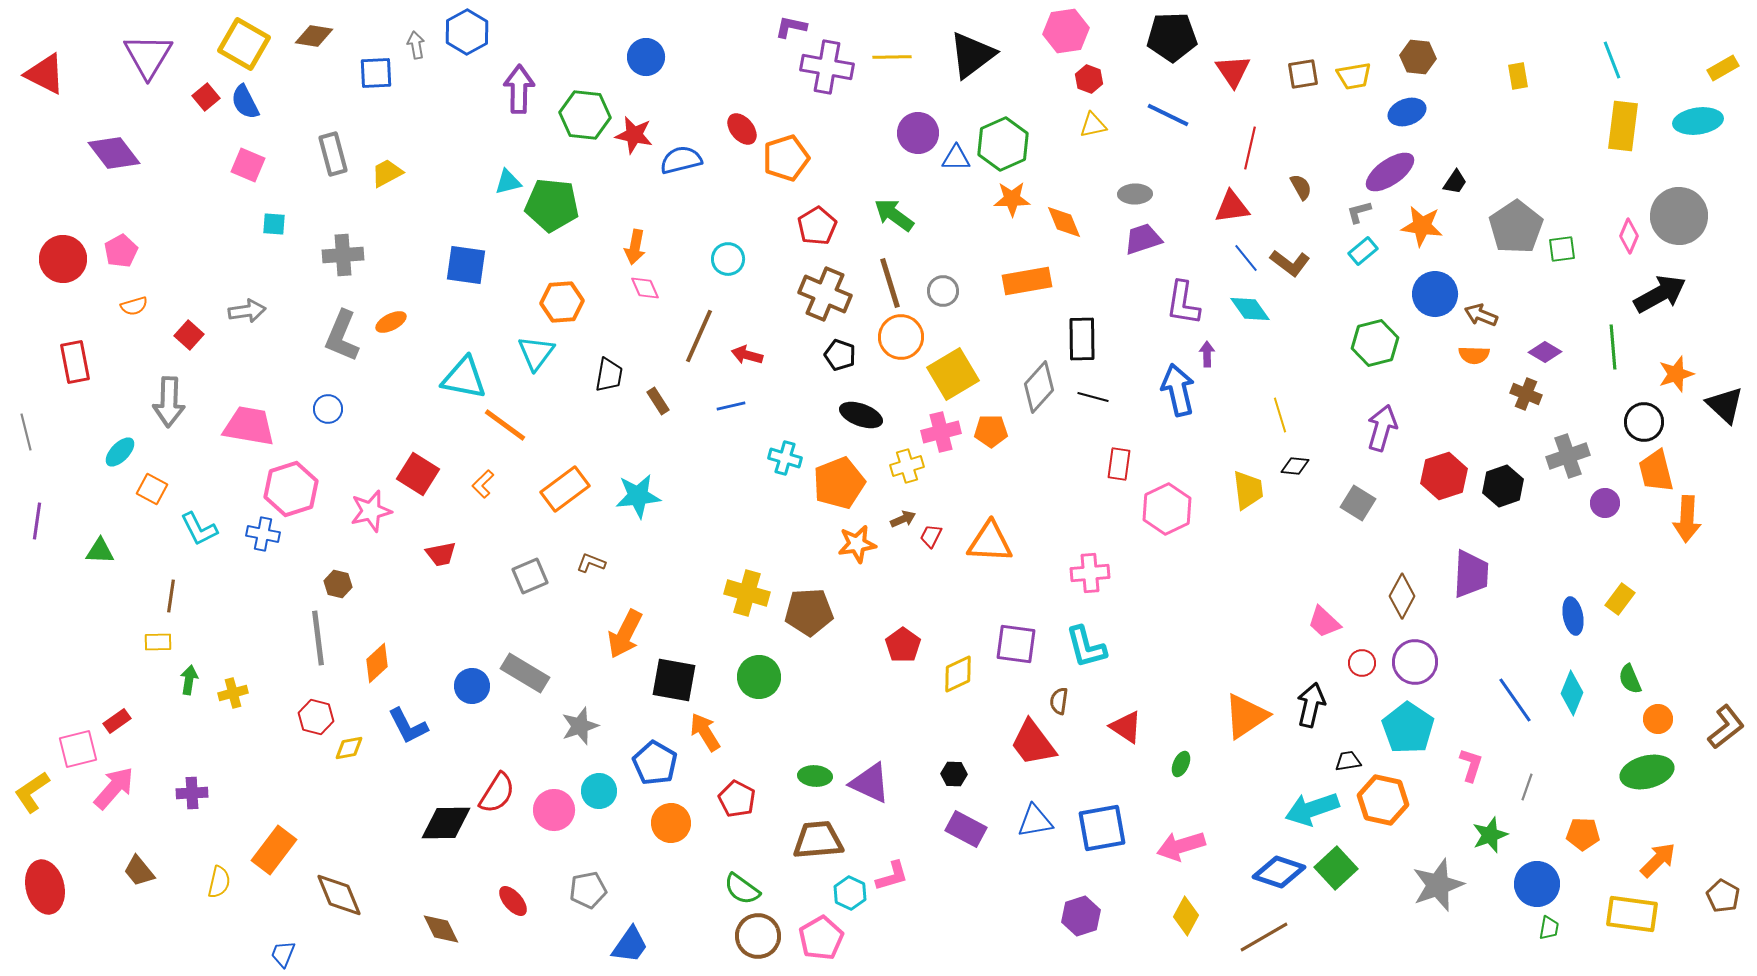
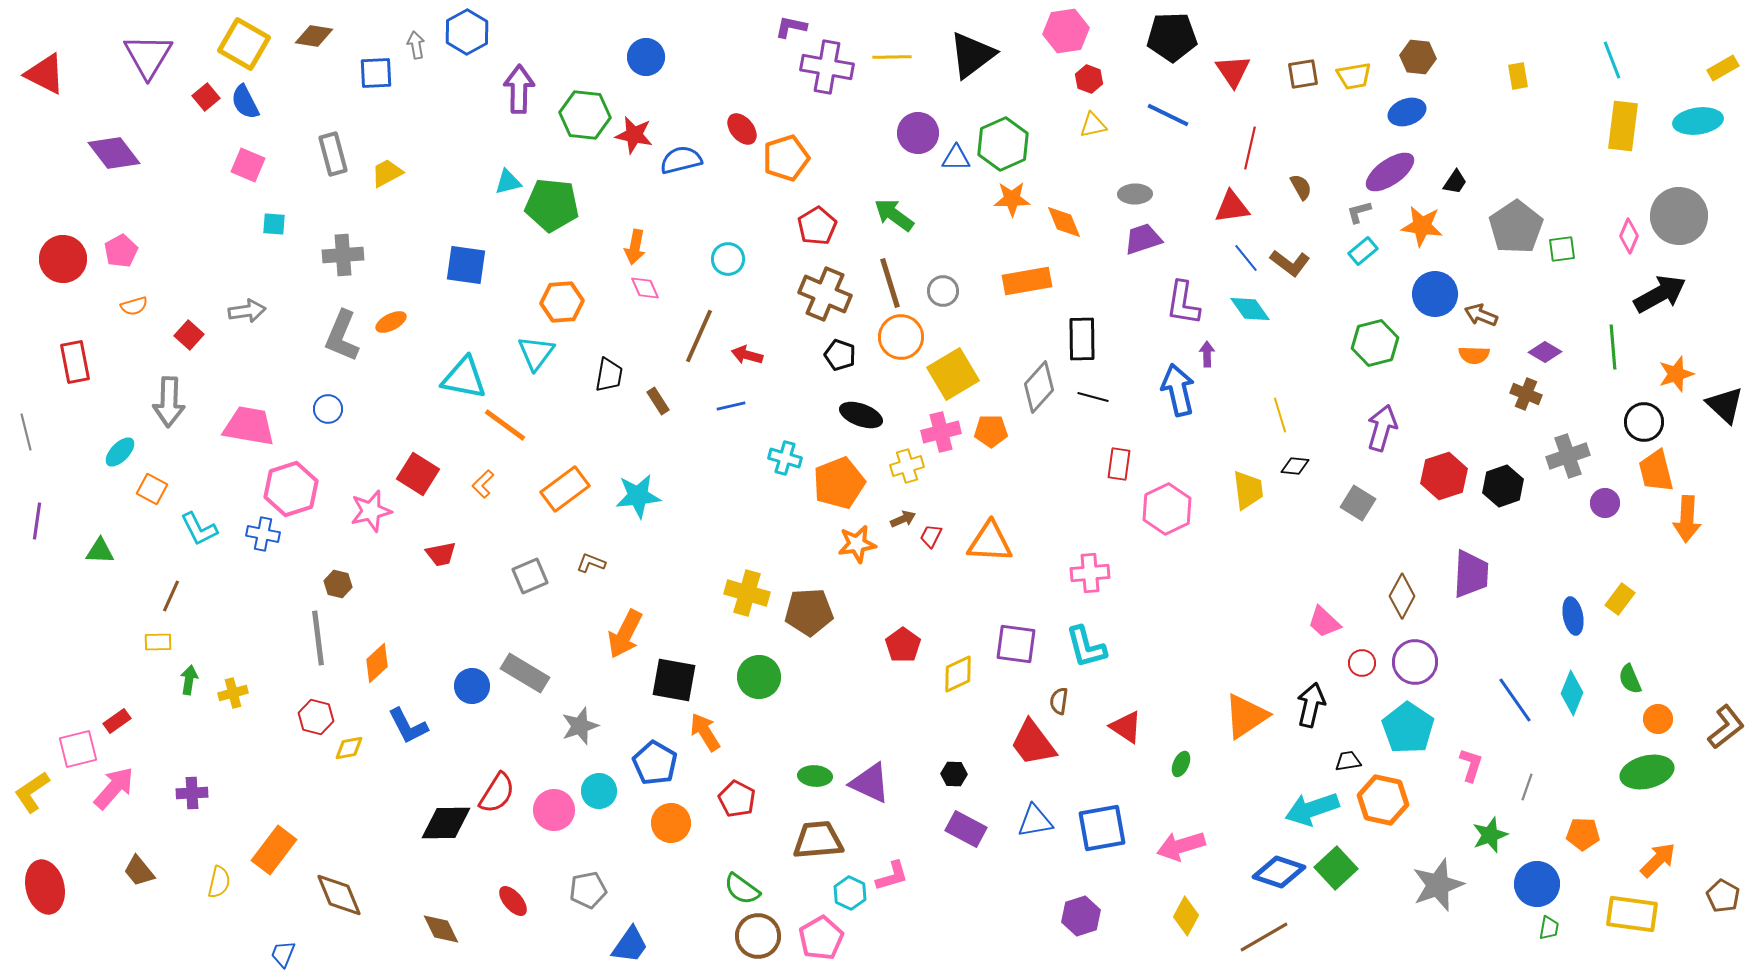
brown line at (171, 596): rotated 16 degrees clockwise
